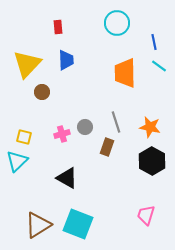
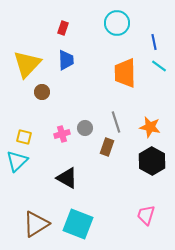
red rectangle: moved 5 px right, 1 px down; rotated 24 degrees clockwise
gray circle: moved 1 px down
brown triangle: moved 2 px left, 1 px up
